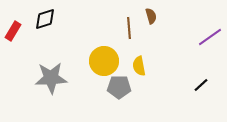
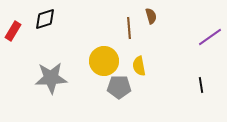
black line: rotated 56 degrees counterclockwise
